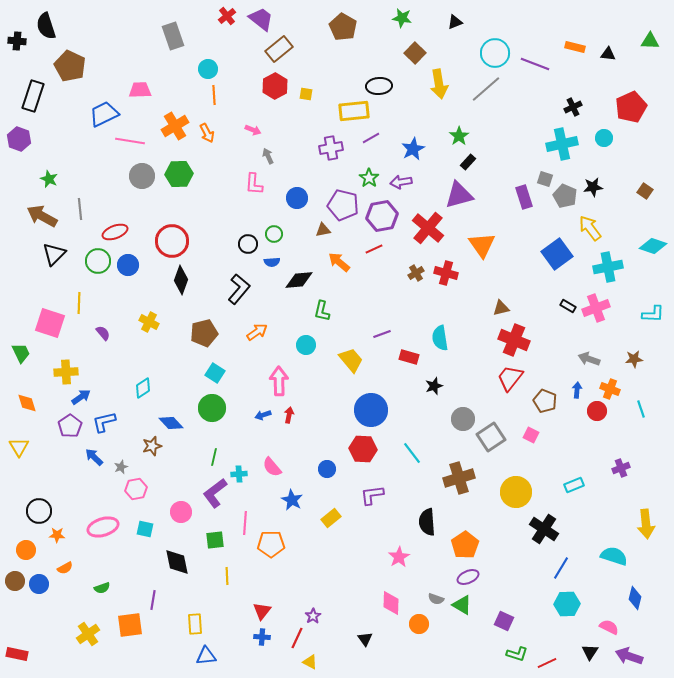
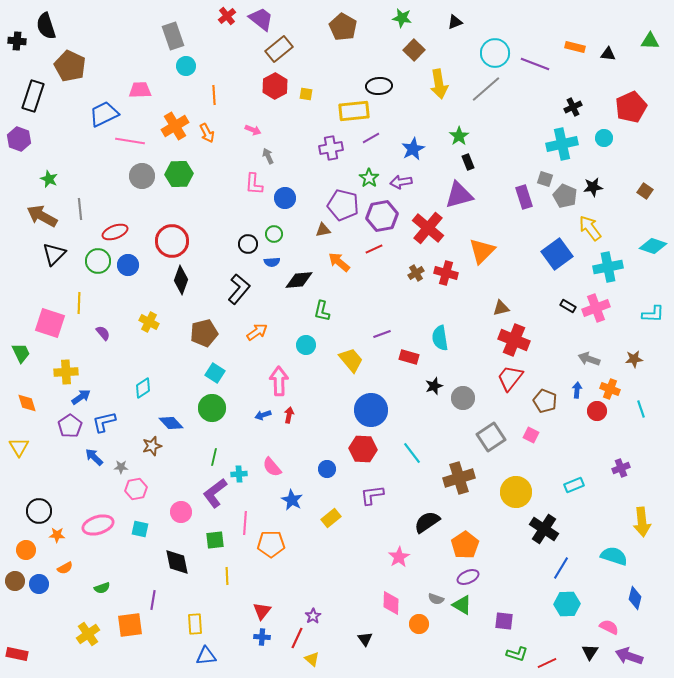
brown square at (415, 53): moved 1 px left, 3 px up
cyan circle at (208, 69): moved 22 px left, 3 px up
black rectangle at (468, 162): rotated 63 degrees counterclockwise
blue circle at (297, 198): moved 12 px left
orange triangle at (482, 245): moved 6 px down; rotated 20 degrees clockwise
gray circle at (463, 419): moved 21 px up
gray star at (121, 467): rotated 24 degrees clockwise
black semicircle at (427, 522): rotated 60 degrees clockwise
yellow arrow at (646, 524): moved 4 px left, 2 px up
pink ellipse at (103, 527): moved 5 px left, 2 px up
cyan square at (145, 529): moved 5 px left
purple square at (504, 621): rotated 18 degrees counterclockwise
yellow triangle at (310, 662): moved 2 px right, 3 px up; rotated 14 degrees clockwise
